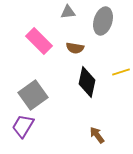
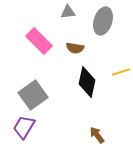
purple trapezoid: moved 1 px right, 1 px down
